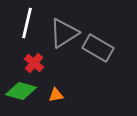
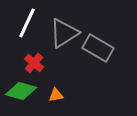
white line: rotated 12 degrees clockwise
